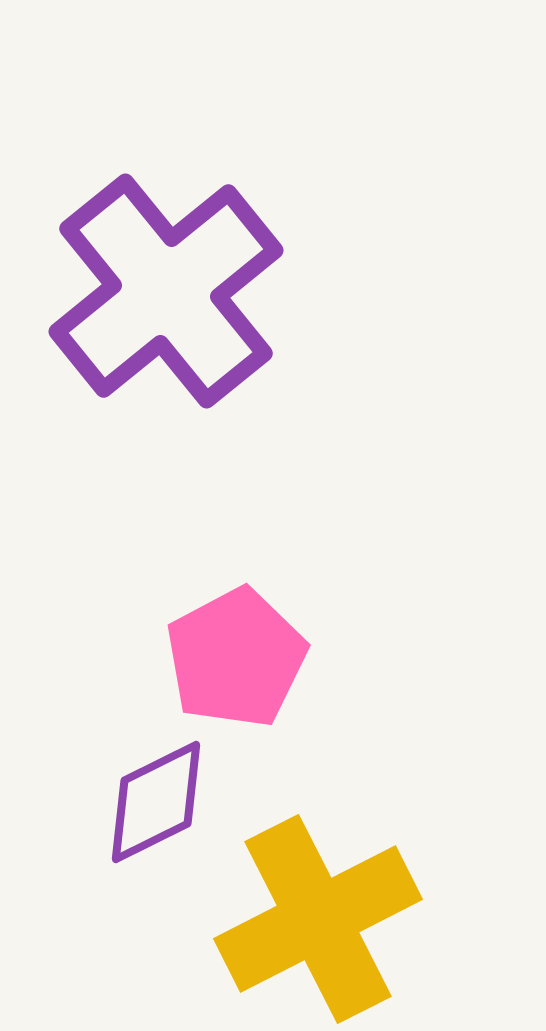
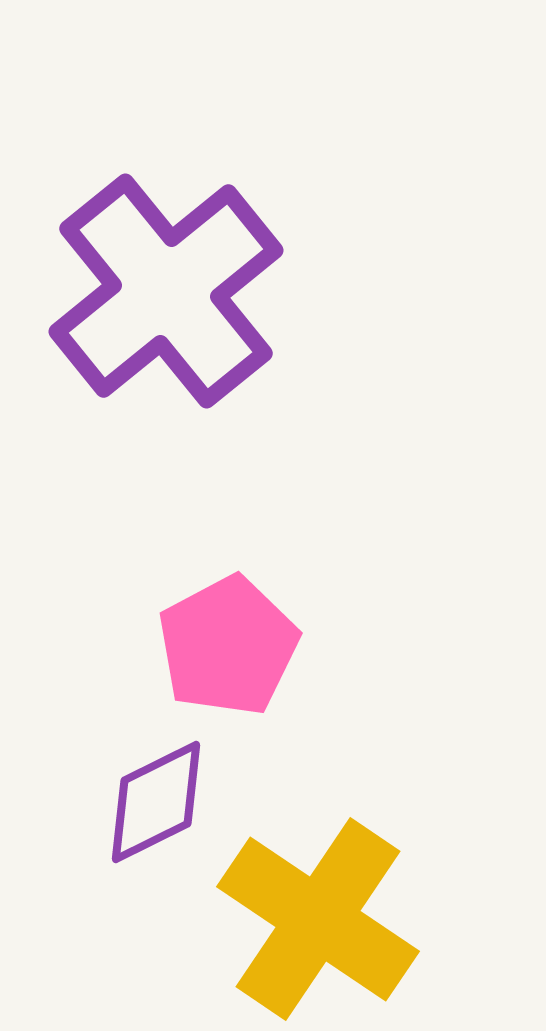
pink pentagon: moved 8 px left, 12 px up
yellow cross: rotated 29 degrees counterclockwise
